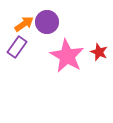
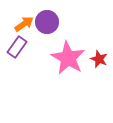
red star: moved 7 px down
pink star: moved 1 px right, 2 px down
